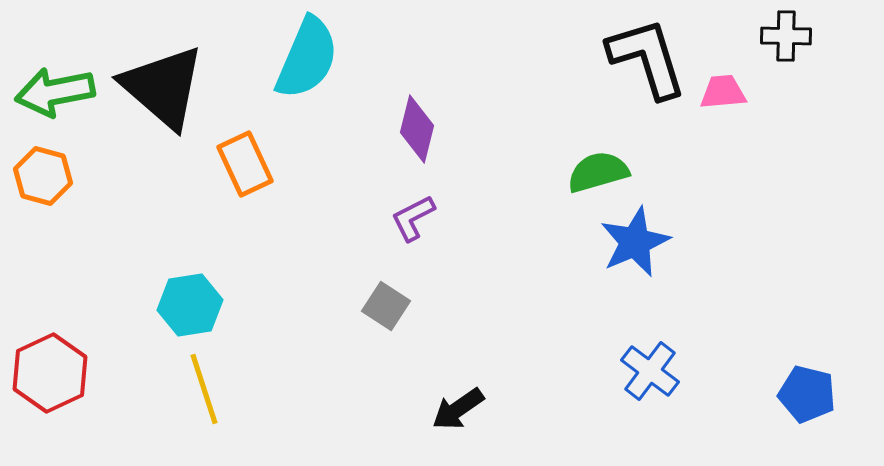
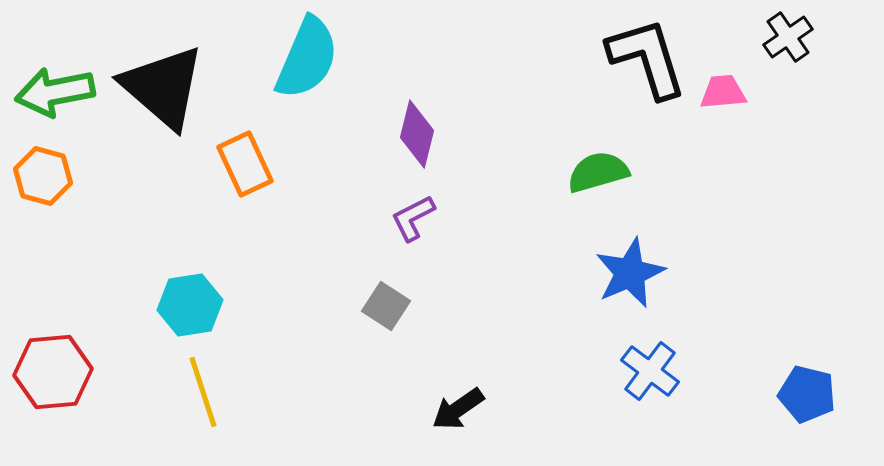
black cross: moved 2 px right, 1 px down; rotated 36 degrees counterclockwise
purple diamond: moved 5 px down
blue star: moved 5 px left, 31 px down
red hexagon: moved 3 px right, 1 px up; rotated 20 degrees clockwise
yellow line: moved 1 px left, 3 px down
